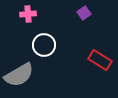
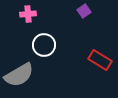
purple square: moved 2 px up
